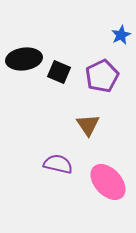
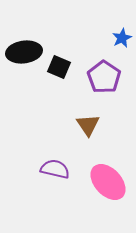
blue star: moved 1 px right, 3 px down
black ellipse: moved 7 px up
black square: moved 5 px up
purple pentagon: moved 2 px right, 1 px down; rotated 12 degrees counterclockwise
purple semicircle: moved 3 px left, 5 px down
